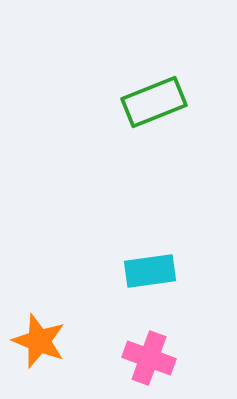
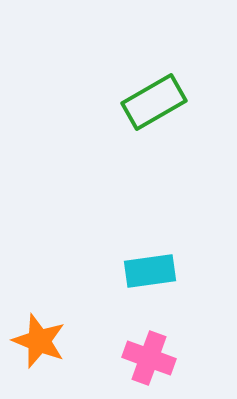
green rectangle: rotated 8 degrees counterclockwise
